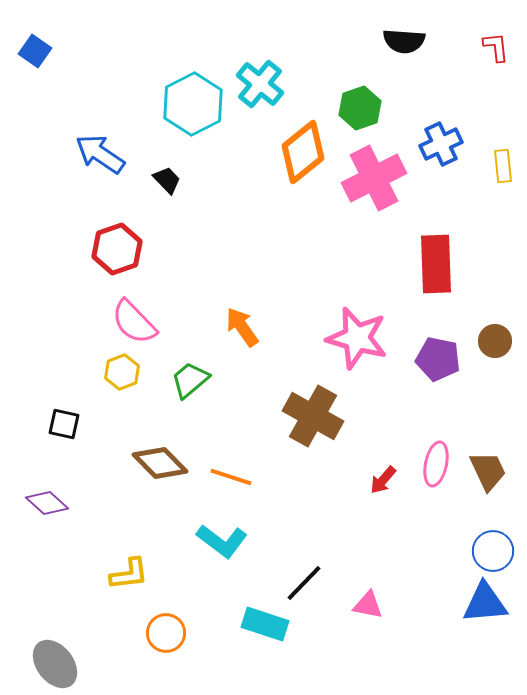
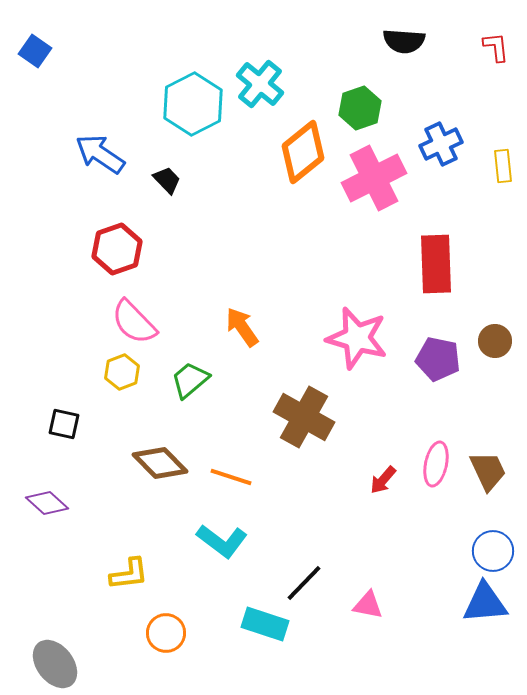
brown cross: moved 9 px left, 1 px down
